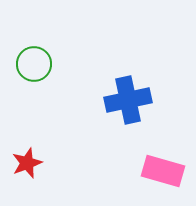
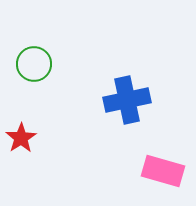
blue cross: moved 1 px left
red star: moved 6 px left, 25 px up; rotated 12 degrees counterclockwise
